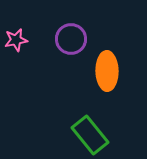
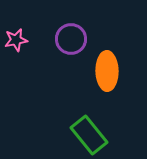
green rectangle: moved 1 px left
